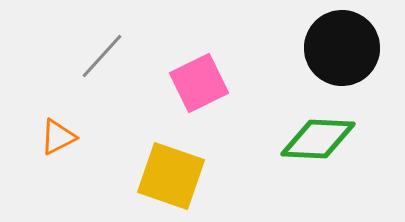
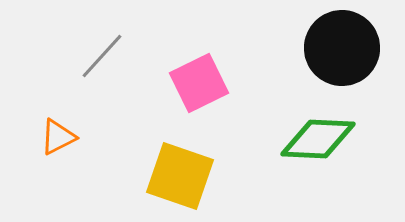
yellow square: moved 9 px right
